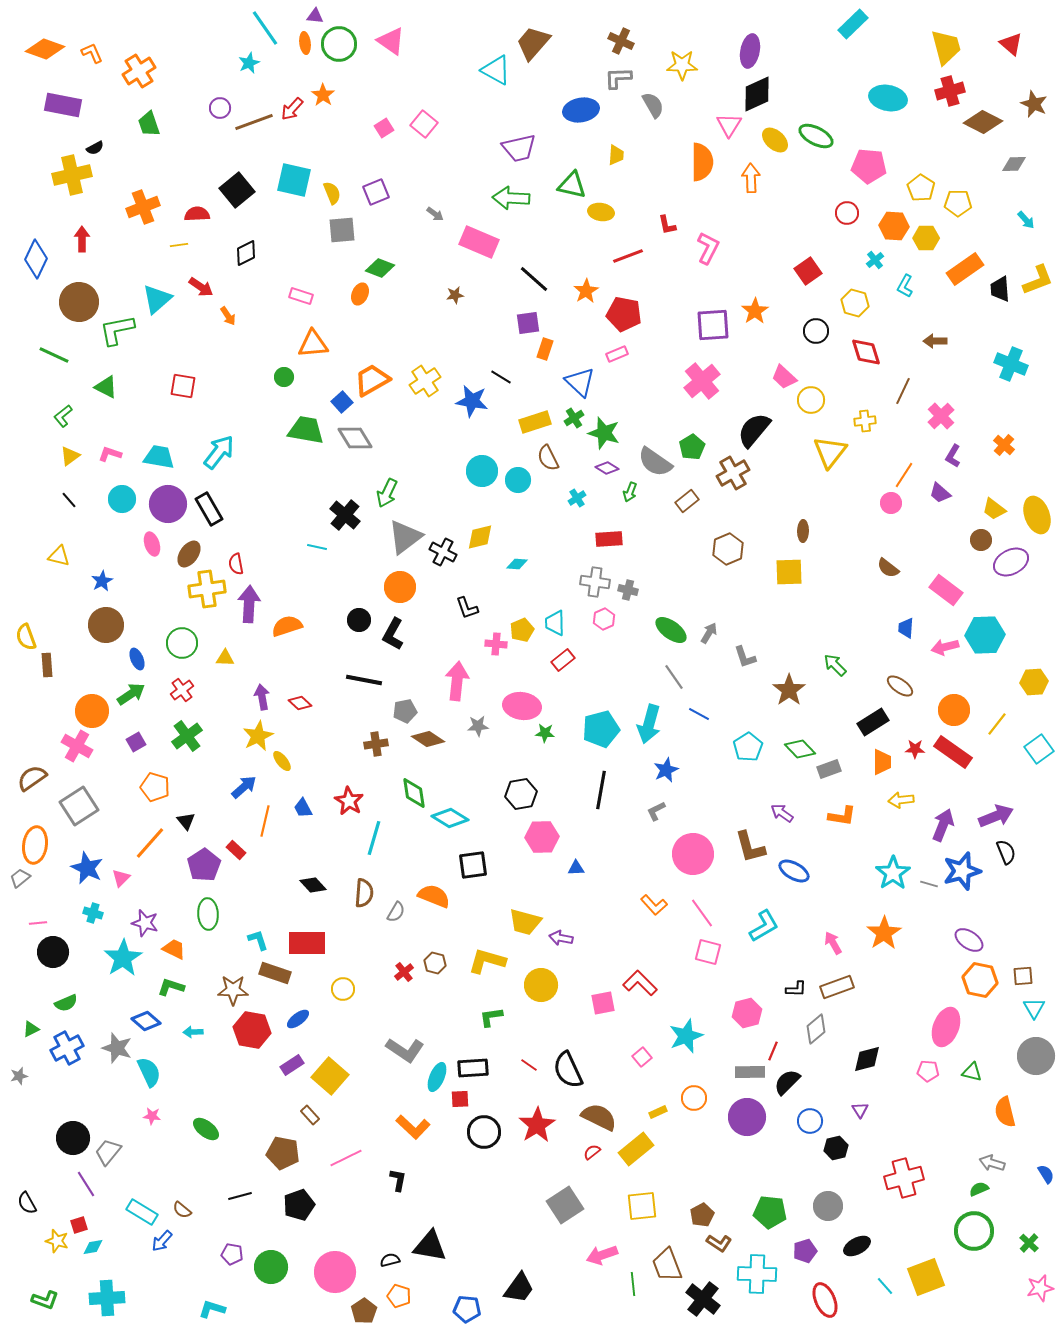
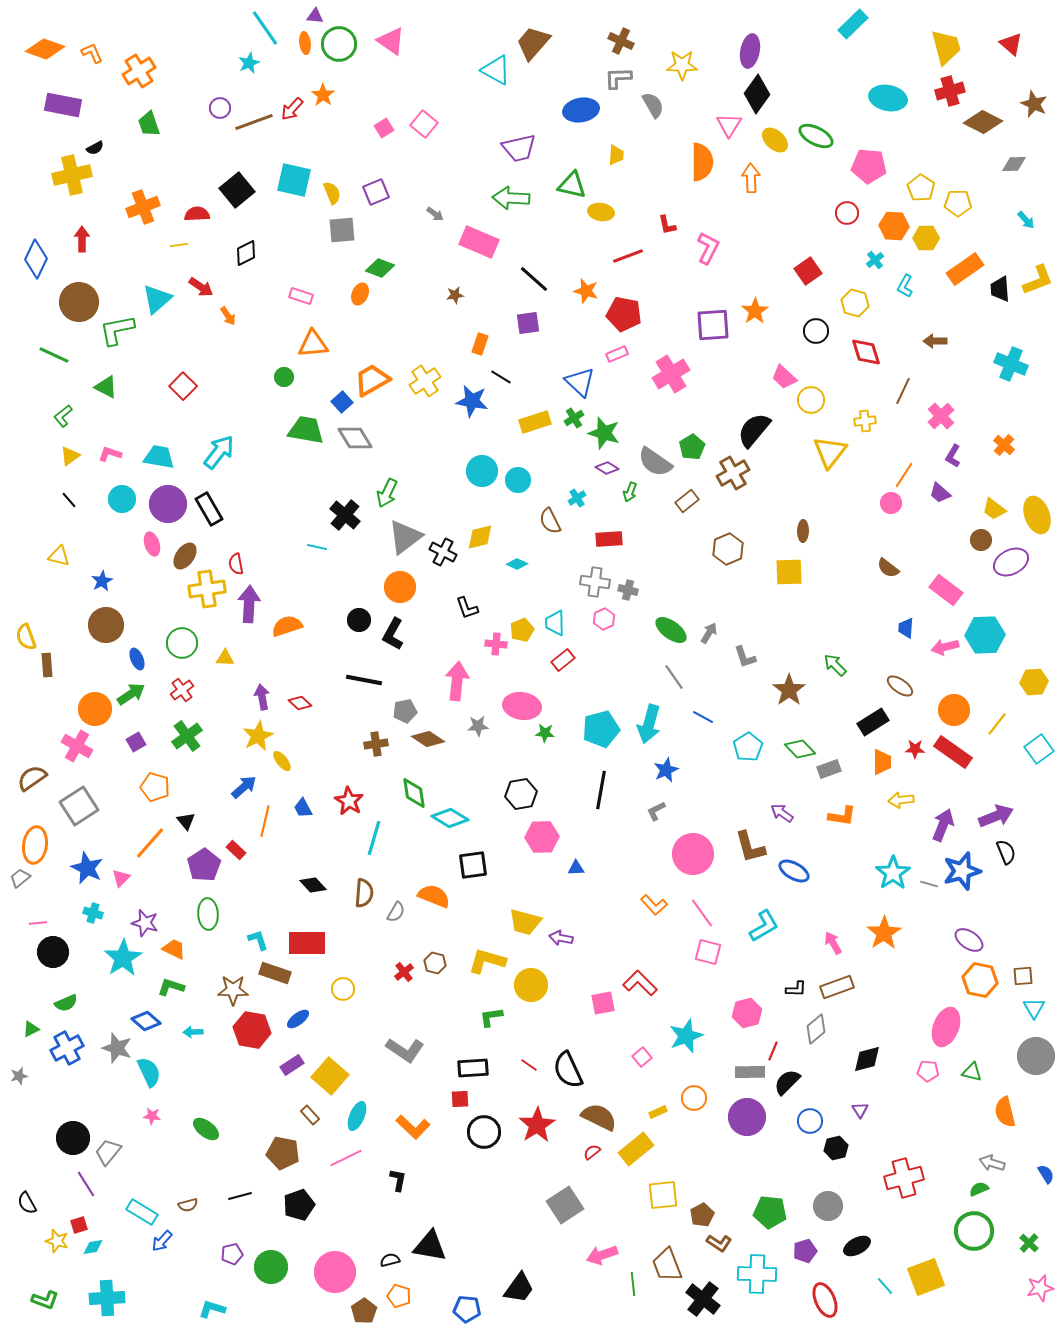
black diamond at (757, 94): rotated 30 degrees counterclockwise
orange star at (586, 291): rotated 25 degrees counterclockwise
orange rectangle at (545, 349): moved 65 px left, 5 px up
pink cross at (702, 381): moved 31 px left, 7 px up; rotated 9 degrees clockwise
red square at (183, 386): rotated 36 degrees clockwise
brown semicircle at (548, 458): moved 2 px right, 63 px down
brown ellipse at (189, 554): moved 4 px left, 2 px down
cyan diamond at (517, 564): rotated 20 degrees clockwise
orange circle at (92, 711): moved 3 px right, 2 px up
blue line at (699, 714): moved 4 px right, 3 px down
yellow circle at (541, 985): moved 10 px left
cyan ellipse at (437, 1077): moved 80 px left, 39 px down
yellow square at (642, 1206): moved 21 px right, 11 px up
brown semicircle at (182, 1210): moved 6 px right, 5 px up; rotated 54 degrees counterclockwise
purple pentagon at (232, 1254): rotated 25 degrees counterclockwise
